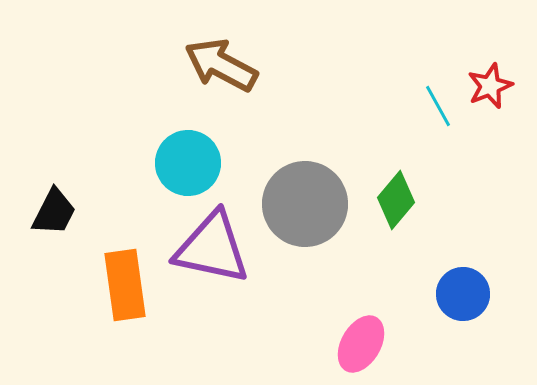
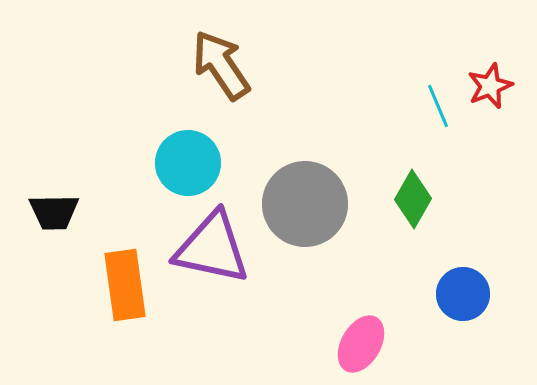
brown arrow: rotated 28 degrees clockwise
cyan line: rotated 6 degrees clockwise
green diamond: moved 17 px right, 1 px up; rotated 10 degrees counterclockwise
black trapezoid: rotated 62 degrees clockwise
